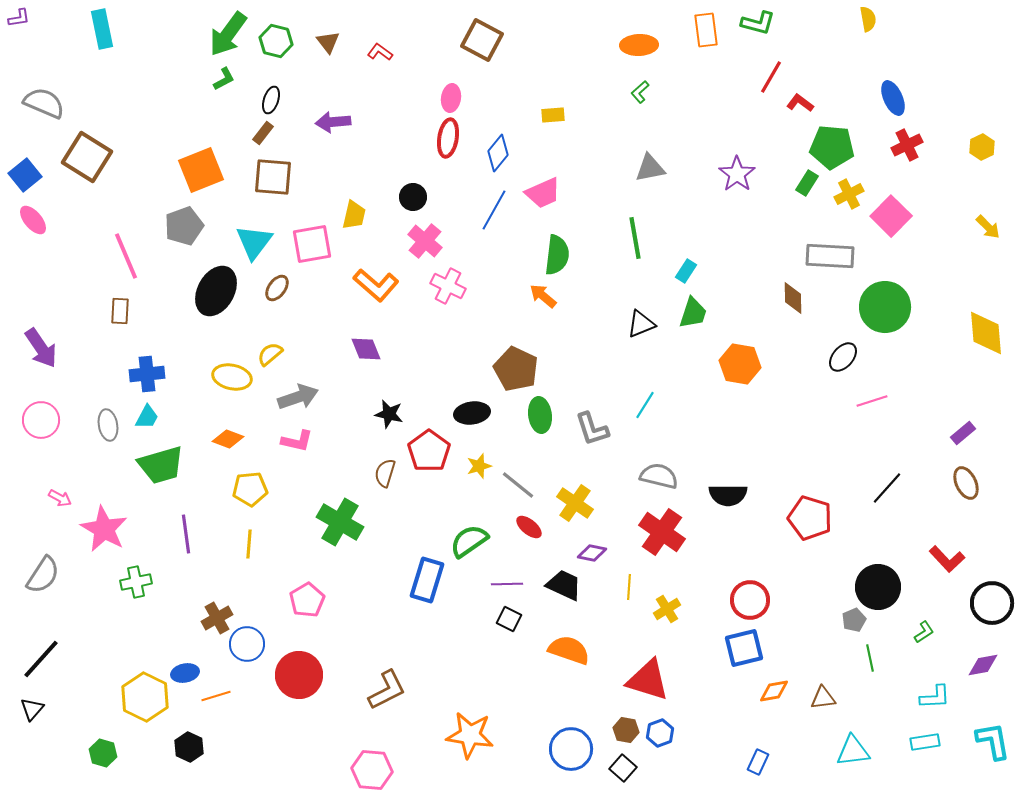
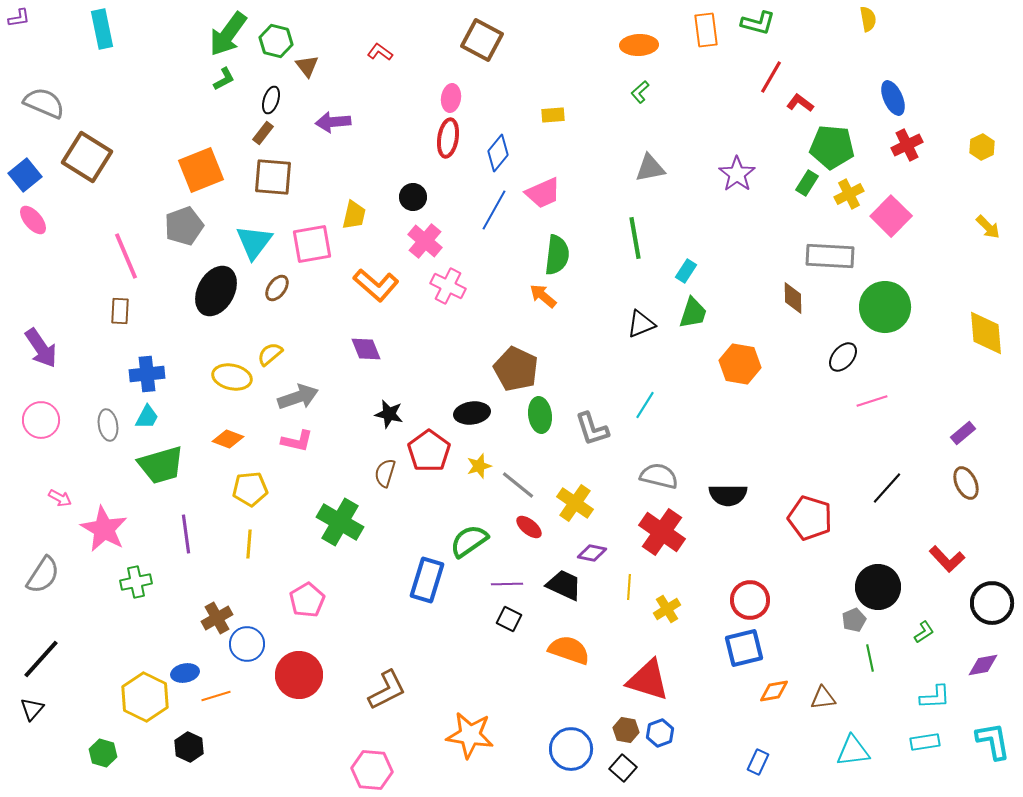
brown triangle at (328, 42): moved 21 px left, 24 px down
